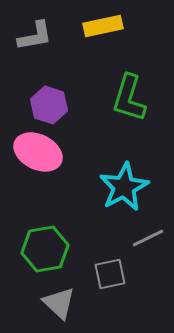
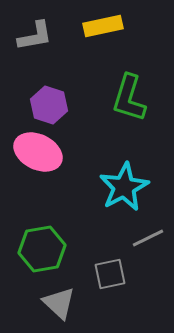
green hexagon: moved 3 px left
